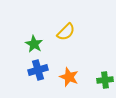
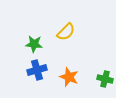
green star: rotated 24 degrees counterclockwise
blue cross: moved 1 px left
green cross: moved 1 px up; rotated 21 degrees clockwise
